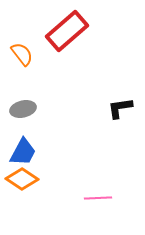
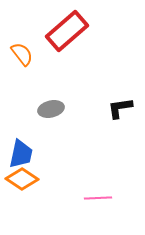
gray ellipse: moved 28 px right
blue trapezoid: moved 2 px left, 2 px down; rotated 16 degrees counterclockwise
